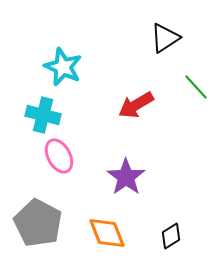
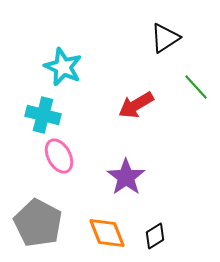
black diamond: moved 16 px left
